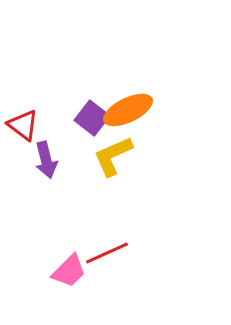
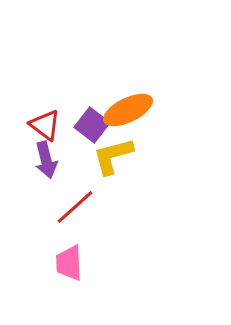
purple square: moved 7 px down
red triangle: moved 22 px right
yellow L-shape: rotated 9 degrees clockwise
red line: moved 32 px left, 46 px up; rotated 18 degrees counterclockwise
pink trapezoid: moved 8 px up; rotated 132 degrees clockwise
